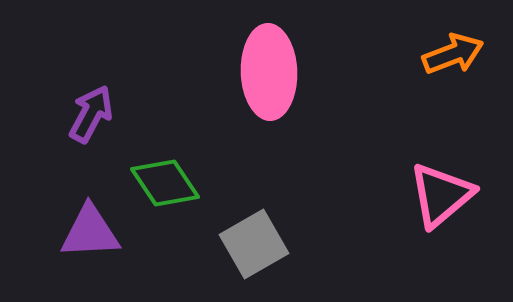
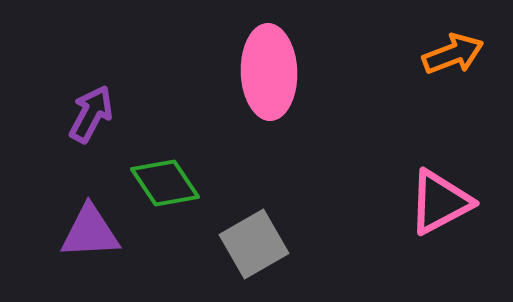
pink triangle: moved 1 px left, 7 px down; rotated 12 degrees clockwise
